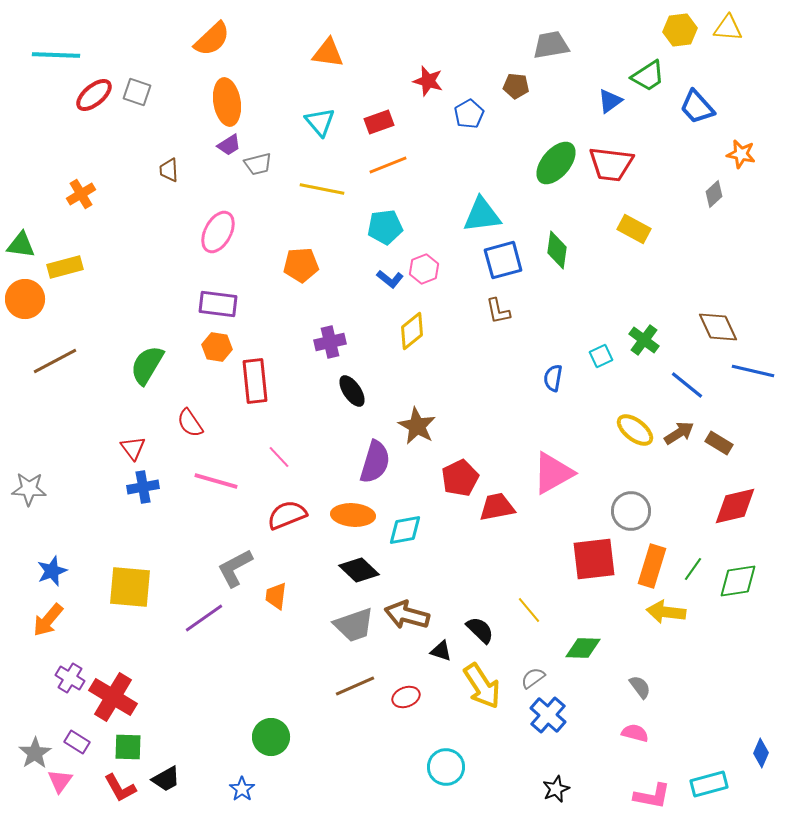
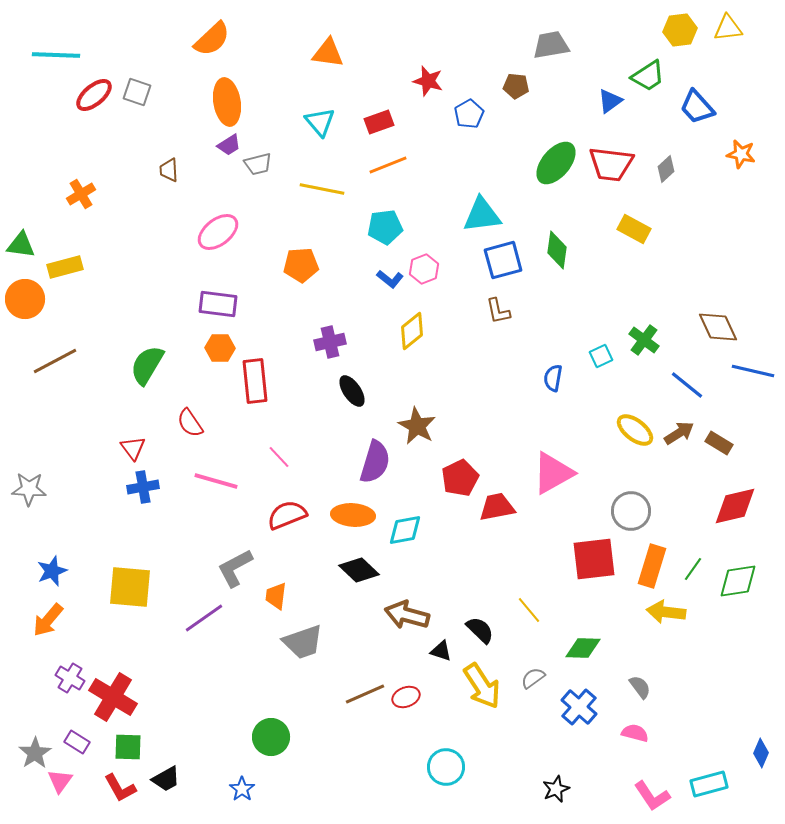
yellow triangle at (728, 28): rotated 12 degrees counterclockwise
gray diamond at (714, 194): moved 48 px left, 25 px up
pink ellipse at (218, 232): rotated 24 degrees clockwise
orange hexagon at (217, 347): moved 3 px right, 1 px down; rotated 8 degrees counterclockwise
gray trapezoid at (354, 625): moved 51 px left, 17 px down
brown line at (355, 686): moved 10 px right, 8 px down
blue cross at (548, 715): moved 31 px right, 8 px up
pink L-shape at (652, 796): rotated 45 degrees clockwise
